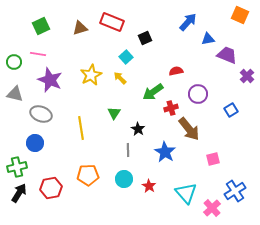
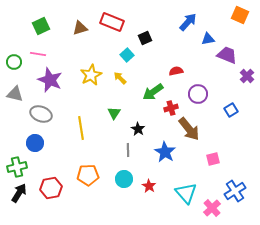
cyan square: moved 1 px right, 2 px up
